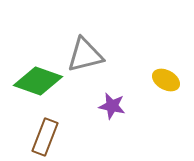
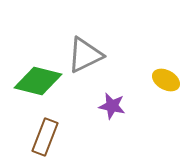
gray triangle: rotated 12 degrees counterclockwise
green diamond: rotated 6 degrees counterclockwise
